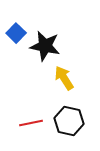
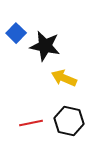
yellow arrow: rotated 35 degrees counterclockwise
